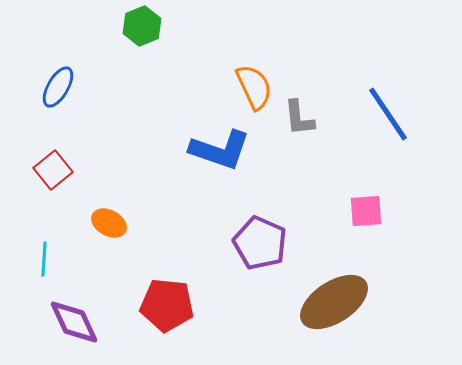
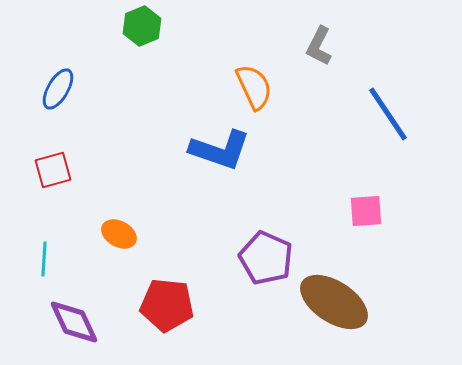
blue ellipse: moved 2 px down
gray L-shape: moved 20 px right, 72 px up; rotated 33 degrees clockwise
red square: rotated 24 degrees clockwise
orange ellipse: moved 10 px right, 11 px down
purple pentagon: moved 6 px right, 15 px down
brown ellipse: rotated 66 degrees clockwise
